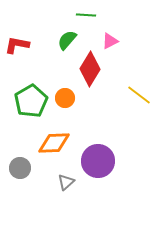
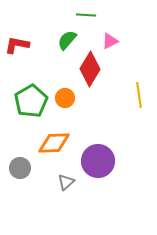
yellow line: rotated 45 degrees clockwise
